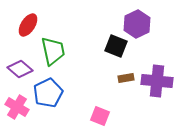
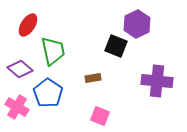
brown rectangle: moved 33 px left
blue pentagon: rotated 12 degrees counterclockwise
